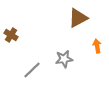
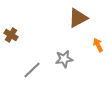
orange arrow: moved 1 px right, 1 px up; rotated 16 degrees counterclockwise
